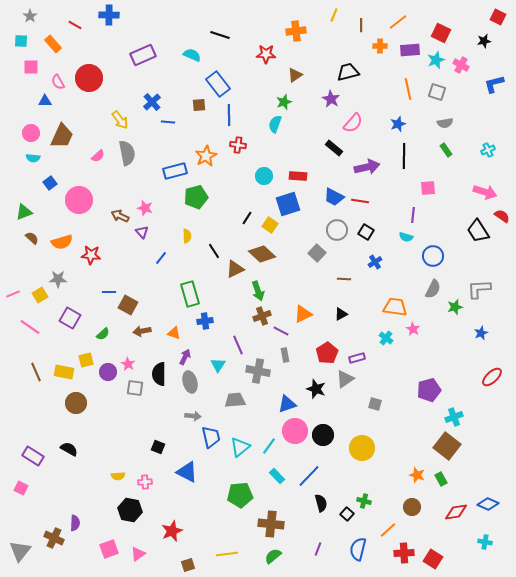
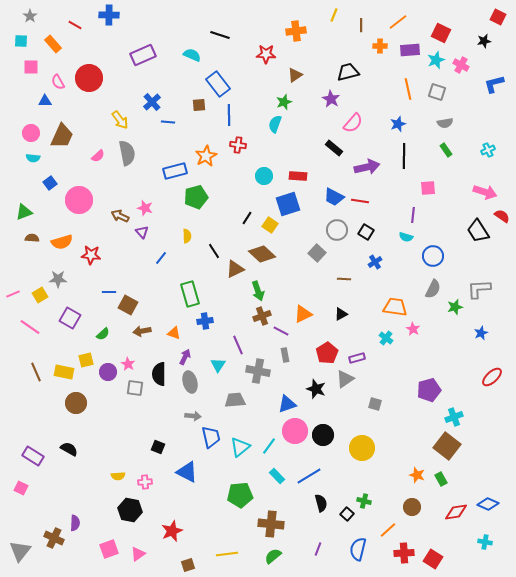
brown semicircle at (32, 238): rotated 40 degrees counterclockwise
blue line at (309, 476): rotated 15 degrees clockwise
